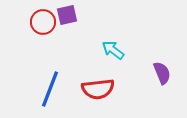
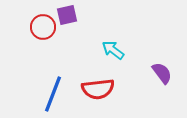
red circle: moved 5 px down
purple semicircle: rotated 15 degrees counterclockwise
blue line: moved 3 px right, 5 px down
